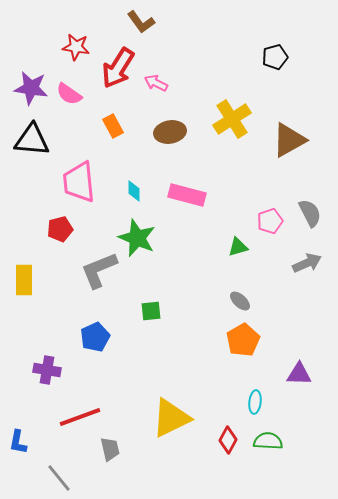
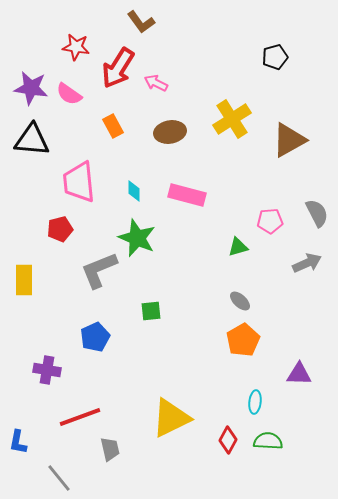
gray semicircle: moved 7 px right
pink pentagon: rotated 15 degrees clockwise
